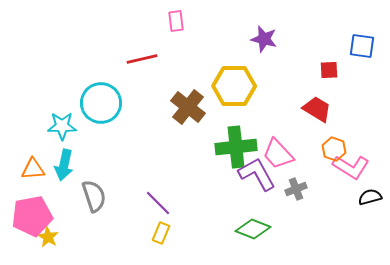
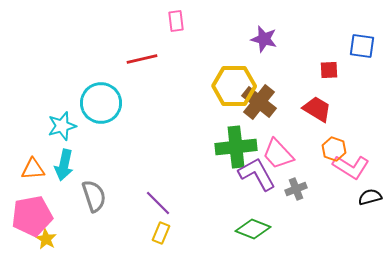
brown cross: moved 71 px right, 5 px up
cyan star: rotated 16 degrees counterclockwise
yellow star: moved 2 px left, 2 px down
